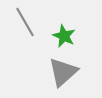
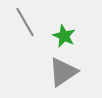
gray triangle: rotated 8 degrees clockwise
